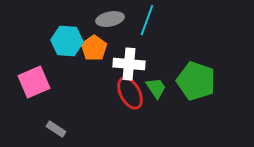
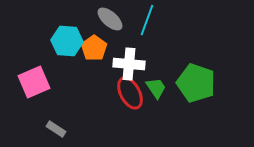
gray ellipse: rotated 52 degrees clockwise
green pentagon: moved 2 px down
